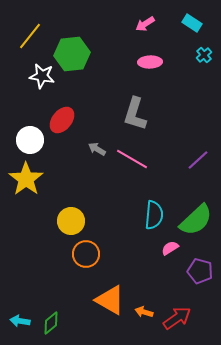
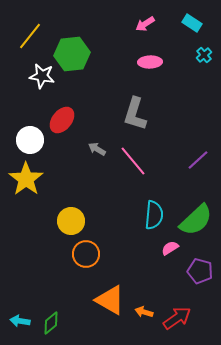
pink line: moved 1 px right, 2 px down; rotated 20 degrees clockwise
